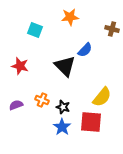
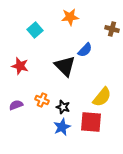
cyan square: rotated 28 degrees clockwise
blue star: rotated 12 degrees clockwise
